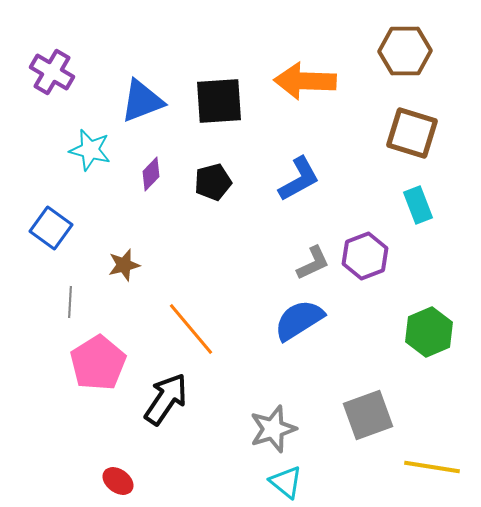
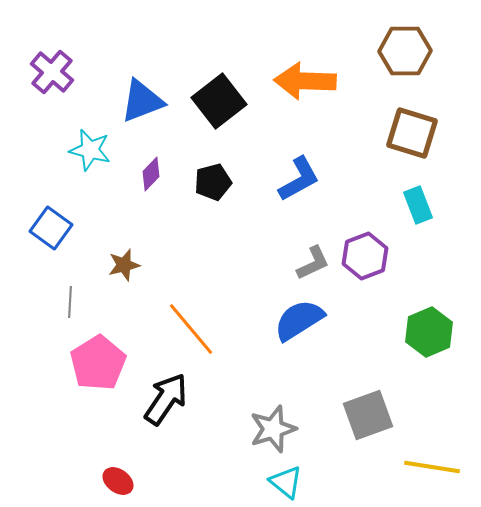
purple cross: rotated 9 degrees clockwise
black square: rotated 34 degrees counterclockwise
